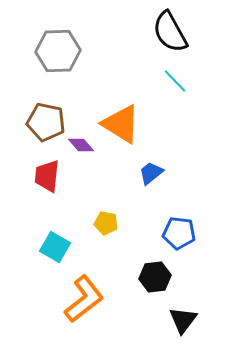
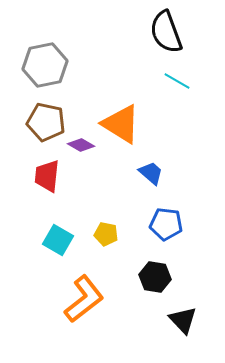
black semicircle: moved 4 px left; rotated 9 degrees clockwise
gray hexagon: moved 13 px left, 14 px down; rotated 9 degrees counterclockwise
cyan line: moved 2 px right; rotated 16 degrees counterclockwise
purple diamond: rotated 20 degrees counterclockwise
blue trapezoid: rotated 80 degrees clockwise
yellow pentagon: moved 11 px down
blue pentagon: moved 13 px left, 9 px up
cyan square: moved 3 px right, 7 px up
black hexagon: rotated 16 degrees clockwise
black triangle: rotated 20 degrees counterclockwise
